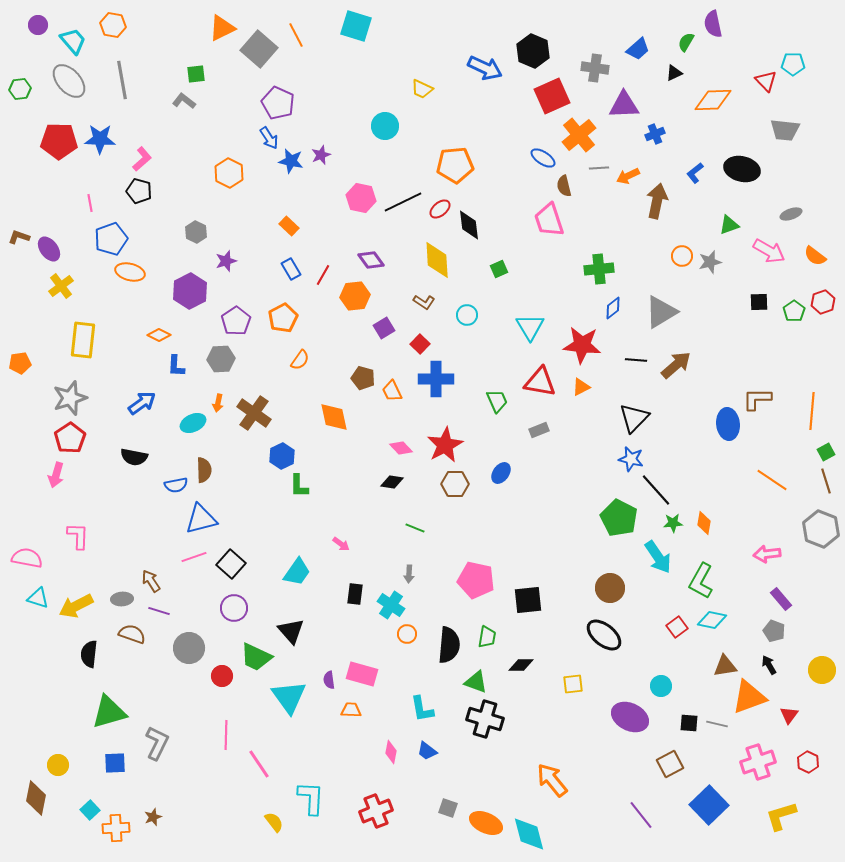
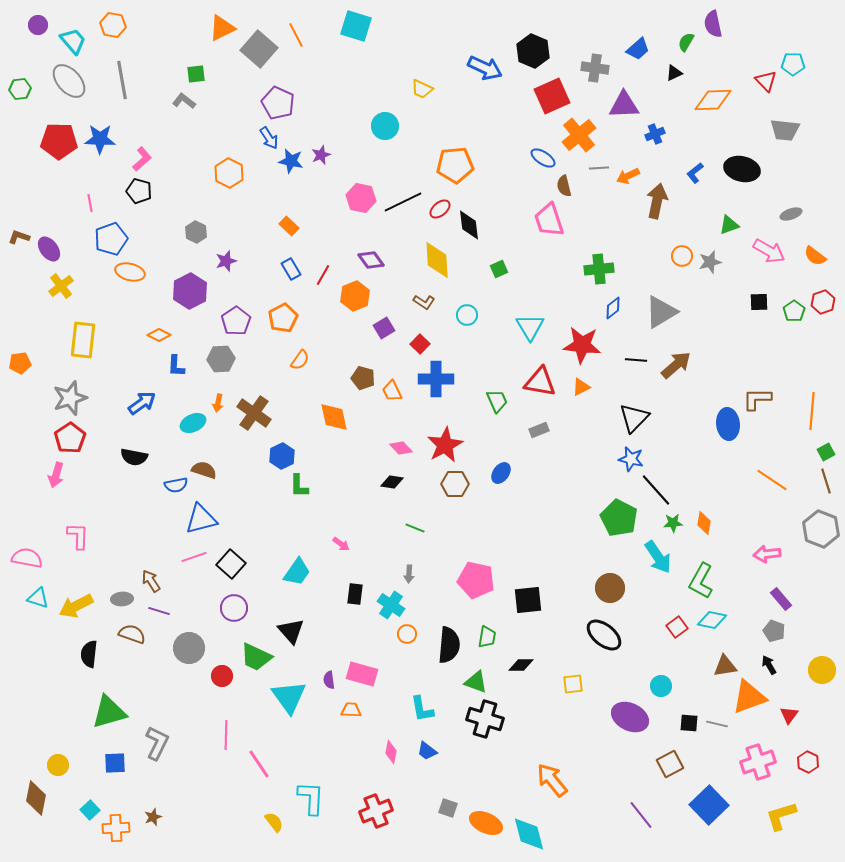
orange hexagon at (355, 296): rotated 16 degrees counterclockwise
brown semicircle at (204, 470): rotated 70 degrees counterclockwise
